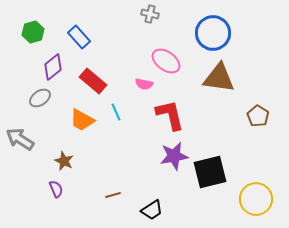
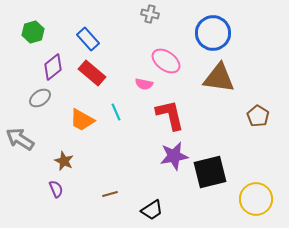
blue rectangle: moved 9 px right, 2 px down
red rectangle: moved 1 px left, 8 px up
brown line: moved 3 px left, 1 px up
